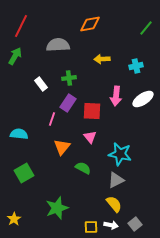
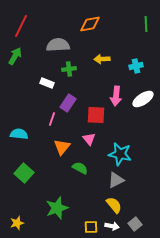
green line: moved 4 px up; rotated 42 degrees counterclockwise
green cross: moved 9 px up
white rectangle: moved 6 px right, 1 px up; rotated 32 degrees counterclockwise
red square: moved 4 px right, 4 px down
pink triangle: moved 1 px left, 2 px down
green semicircle: moved 3 px left
green square: rotated 18 degrees counterclockwise
yellow semicircle: moved 1 px down
yellow star: moved 3 px right, 4 px down; rotated 16 degrees clockwise
white arrow: moved 1 px right, 1 px down
